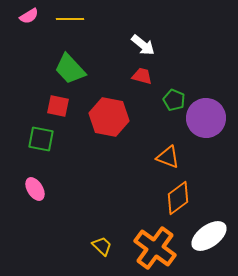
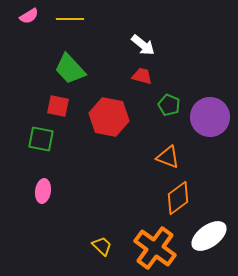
green pentagon: moved 5 px left, 5 px down
purple circle: moved 4 px right, 1 px up
pink ellipse: moved 8 px right, 2 px down; rotated 40 degrees clockwise
